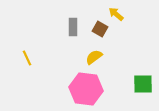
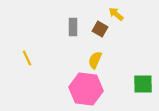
yellow semicircle: moved 1 px right, 3 px down; rotated 30 degrees counterclockwise
